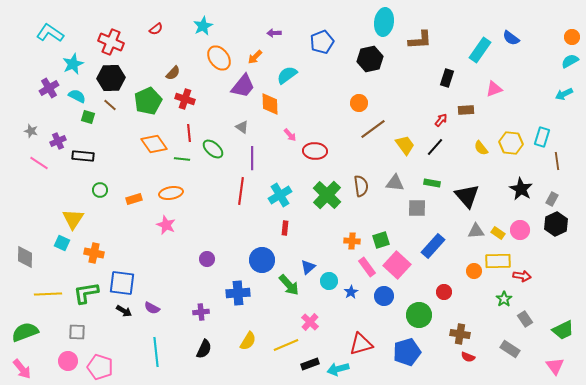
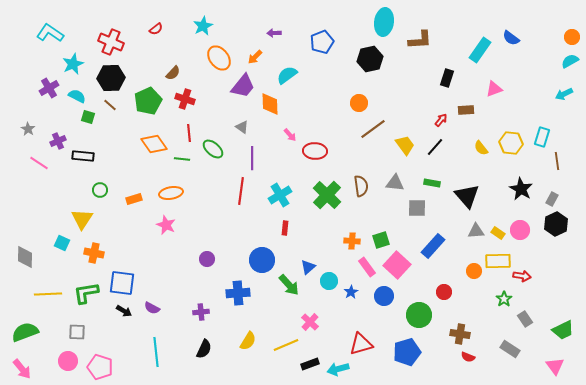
gray star at (31, 131): moved 3 px left, 2 px up; rotated 16 degrees clockwise
yellow triangle at (73, 219): moved 9 px right
